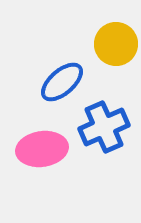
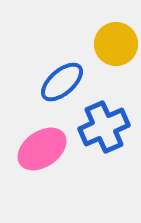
pink ellipse: rotated 27 degrees counterclockwise
